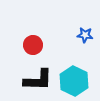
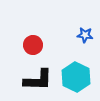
cyan hexagon: moved 2 px right, 4 px up
